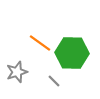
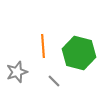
orange line: moved 3 px right, 3 px down; rotated 50 degrees clockwise
green hexagon: moved 7 px right; rotated 12 degrees clockwise
